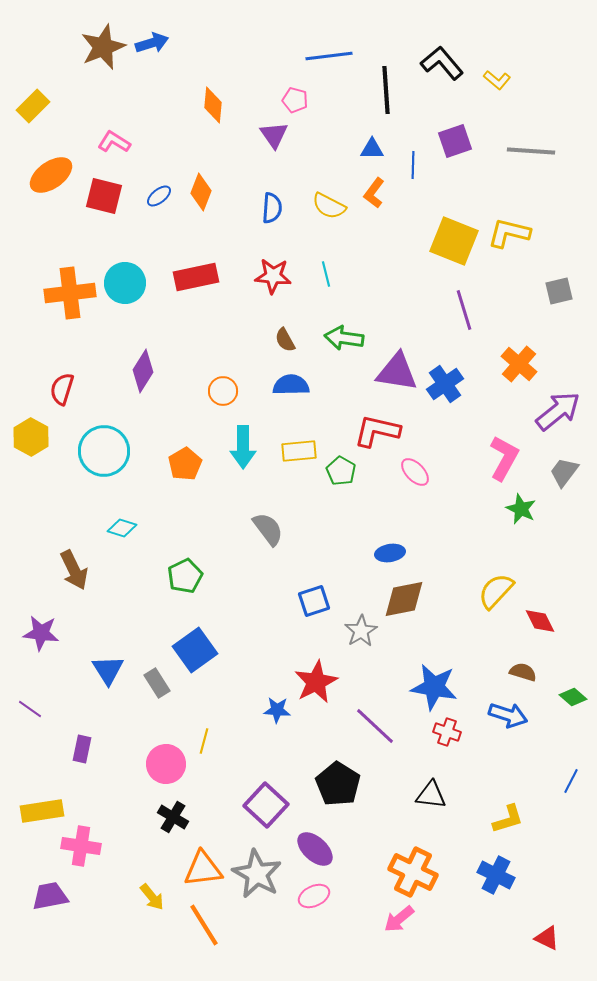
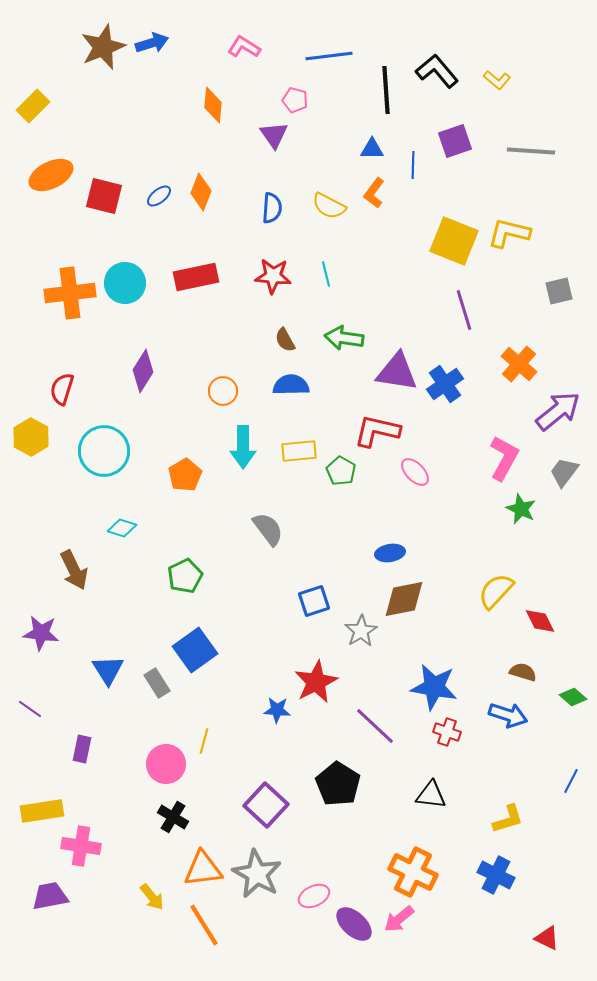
black L-shape at (442, 63): moved 5 px left, 8 px down
pink L-shape at (114, 142): moved 130 px right, 95 px up
orange ellipse at (51, 175): rotated 9 degrees clockwise
orange pentagon at (185, 464): moved 11 px down
purple ellipse at (315, 849): moved 39 px right, 75 px down
